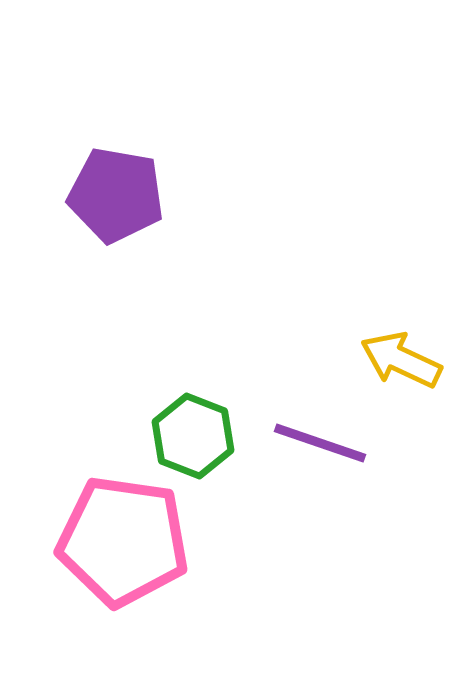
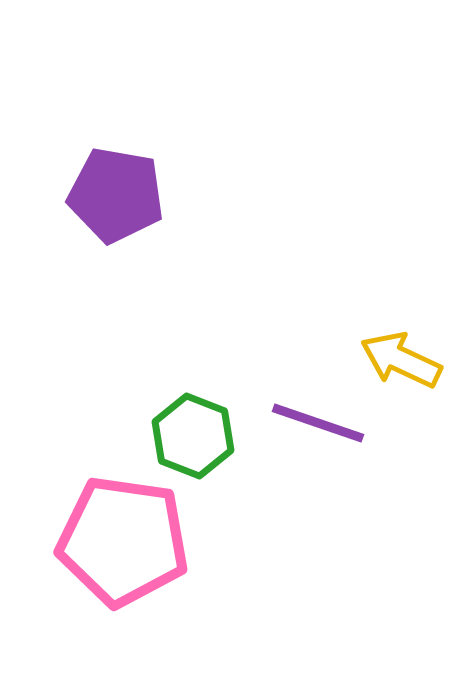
purple line: moved 2 px left, 20 px up
